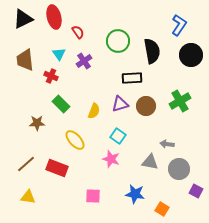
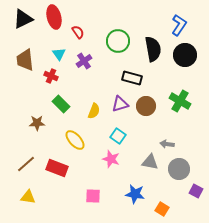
black semicircle: moved 1 px right, 2 px up
black circle: moved 6 px left
black rectangle: rotated 18 degrees clockwise
green cross: rotated 30 degrees counterclockwise
